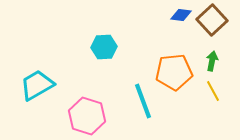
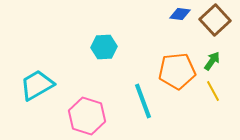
blue diamond: moved 1 px left, 1 px up
brown square: moved 3 px right
green arrow: rotated 24 degrees clockwise
orange pentagon: moved 3 px right, 1 px up
